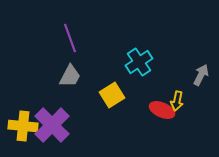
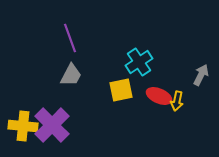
gray trapezoid: moved 1 px right, 1 px up
yellow square: moved 9 px right, 5 px up; rotated 20 degrees clockwise
red ellipse: moved 3 px left, 14 px up
